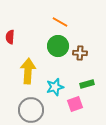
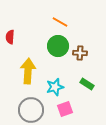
green rectangle: rotated 48 degrees clockwise
pink square: moved 10 px left, 5 px down
